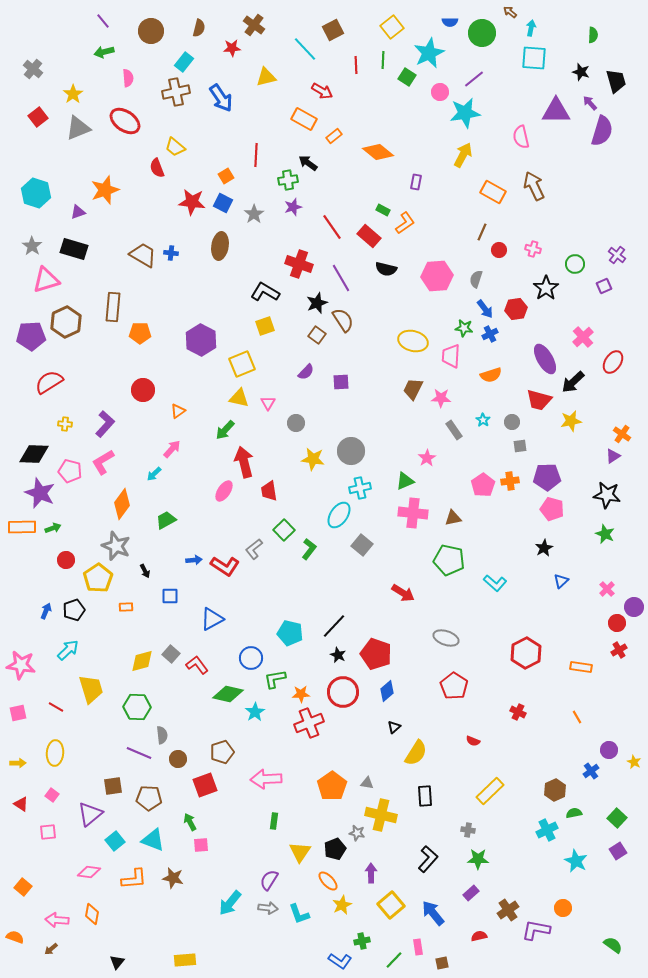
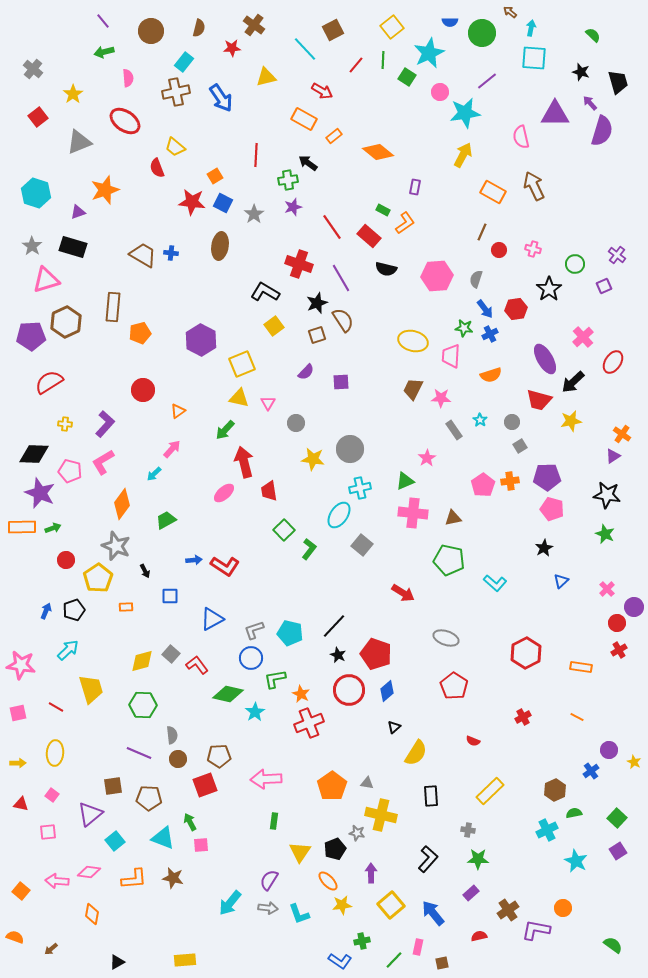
green semicircle at (593, 35): rotated 49 degrees counterclockwise
red line at (356, 65): rotated 42 degrees clockwise
purple line at (474, 79): moved 13 px right, 2 px down
black trapezoid at (616, 81): moved 2 px right, 1 px down
purple triangle at (556, 111): moved 1 px left, 3 px down
gray triangle at (78, 128): moved 1 px right, 14 px down
orange square at (226, 176): moved 11 px left
purple rectangle at (416, 182): moved 1 px left, 5 px down
black rectangle at (74, 249): moved 1 px left, 2 px up
black star at (546, 288): moved 3 px right, 1 px down
yellow square at (265, 326): moved 9 px right; rotated 18 degrees counterclockwise
orange pentagon at (140, 333): rotated 15 degrees counterclockwise
brown square at (317, 335): rotated 36 degrees clockwise
cyan star at (483, 420): moved 3 px left
gray square at (520, 446): rotated 24 degrees counterclockwise
gray circle at (351, 451): moved 1 px left, 2 px up
pink ellipse at (224, 491): moved 2 px down; rotated 15 degrees clockwise
gray L-shape at (254, 549): moved 81 px down; rotated 20 degrees clockwise
red circle at (343, 692): moved 6 px right, 2 px up
orange star at (301, 694): rotated 30 degrees clockwise
green hexagon at (137, 707): moved 6 px right, 2 px up
red cross at (518, 712): moved 5 px right, 5 px down; rotated 35 degrees clockwise
orange line at (577, 717): rotated 32 degrees counterclockwise
gray semicircle at (162, 735): moved 10 px right
brown pentagon at (222, 752): moved 3 px left, 4 px down; rotated 15 degrees clockwise
black rectangle at (425, 796): moved 6 px right
red triangle at (21, 804): rotated 21 degrees counterclockwise
cyan triangle at (153, 840): moved 10 px right, 2 px up
orange square at (23, 887): moved 2 px left, 4 px down
yellow star at (342, 905): rotated 18 degrees clockwise
pink arrow at (57, 920): moved 39 px up
pink rectangle at (418, 947): rotated 21 degrees clockwise
black triangle at (117, 962): rotated 21 degrees clockwise
